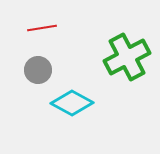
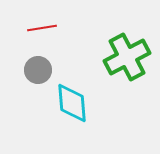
cyan diamond: rotated 57 degrees clockwise
